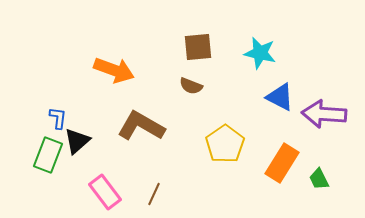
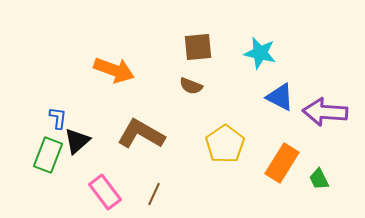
purple arrow: moved 1 px right, 2 px up
brown L-shape: moved 8 px down
